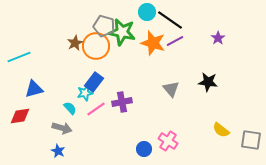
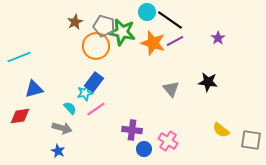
brown star: moved 21 px up
purple cross: moved 10 px right, 28 px down; rotated 18 degrees clockwise
